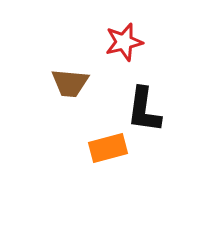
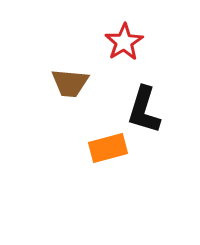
red star: rotated 18 degrees counterclockwise
black L-shape: rotated 9 degrees clockwise
